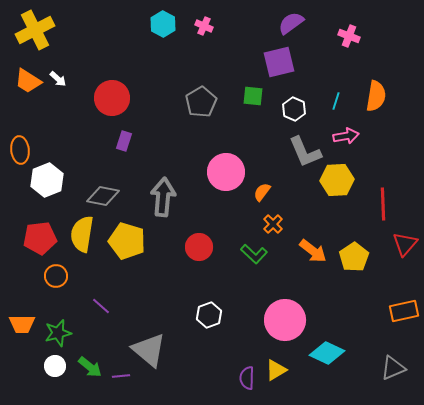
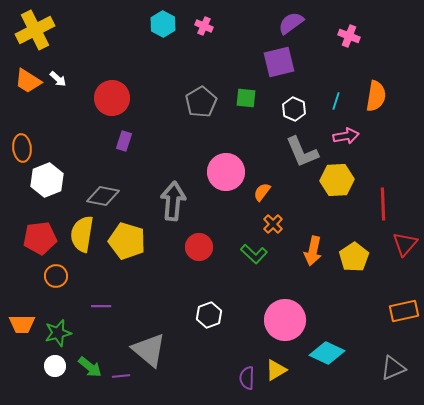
green square at (253, 96): moved 7 px left, 2 px down
orange ellipse at (20, 150): moved 2 px right, 2 px up
gray L-shape at (305, 152): moved 3 px left
gray arrow at (163, 197): moved 10 px right, 4 px down
orange arrow at (313, 251): rotated 64 degrees clockwise
purple line at (101, 306): rotated 42 degrees counterclockwise
